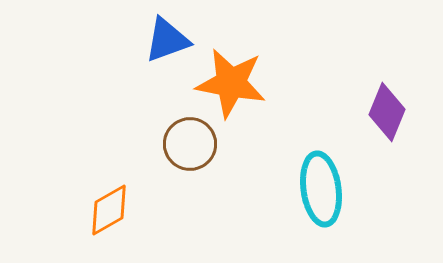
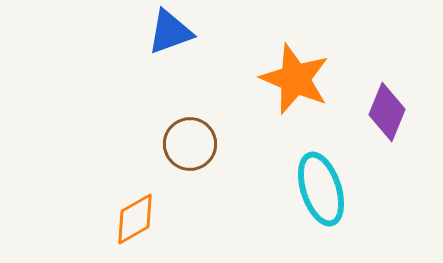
blue triangle: moved 3 px right, 8 px up
orange star: moved 64 px right, 4 px up; rotated 12 degrees clockwise
cyan ellipse: rotated 10 degrees counterclockwise
orange diamond: moved 26 px right, 9 px down
